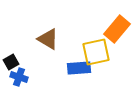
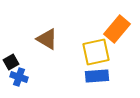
brown triangle: moved 1 px left
blue rectangle: moved 18 px right, 8 px down
